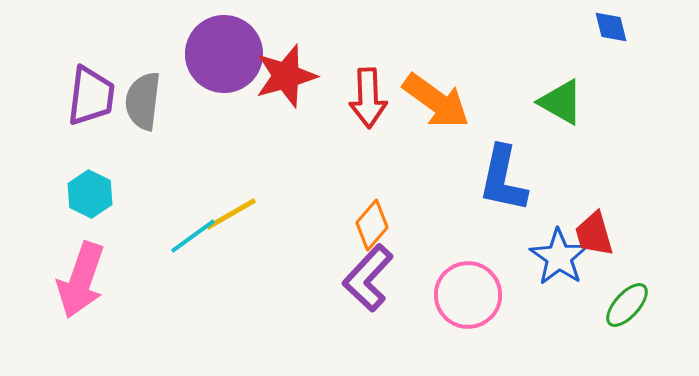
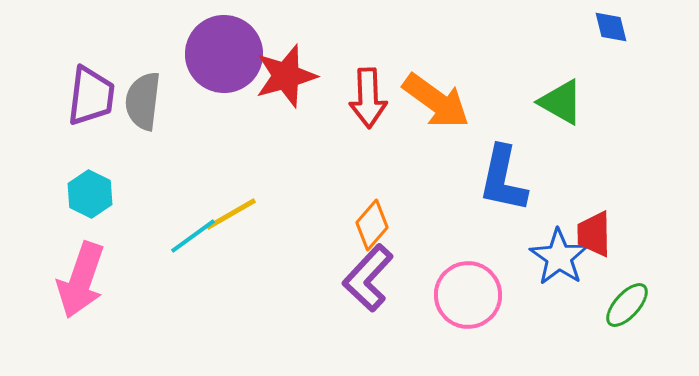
red trapezoid: rotated 15 degrees clockwise
